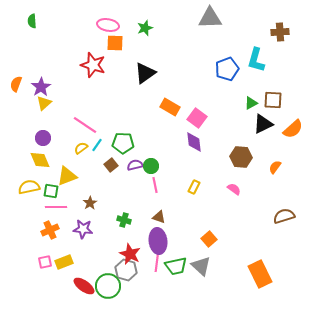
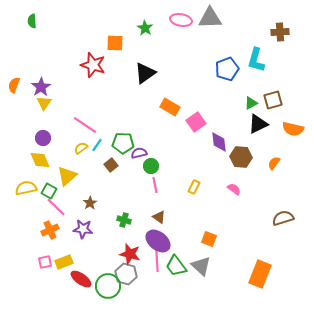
pink ellipse at (108, 25): moved 73 px right, 5 px up
green star at (145, 28): rotated 21 degrees counterclockwise
orange semicircle at (16, 84): moved 2 px left, 1 px down
brown square at (273, 100): rotated 18 degrees counterclockwise
yellow triangle at (44, 103): rotated 14 degrees counterclockwise
pink square at (197, 118): moved 1 px left, 4 px down; rotated 18 degrees clockwise
black triangle at (263, 124): moved 5 px left
orange semicircle at (293, 129): rotated 55 degrees clockwise
purple diamond at (194, 142): moved 25 px right
purple semicircle at (135, 165): moved 4 px right, 12 px up
orange semicircle at (275, 167): moved 1 px left, 4 px up
yellow triangle at (67, 176): rotated 20 degrees counterclockwise
yellow semicircle at (29, 187): moved 3 px left, 1 px down
green square at (51, 191): moved 2 px left; rotated 21 degrees clockwise
pink line at (56, 207): rotated 45 degrees clockwise
brown semicircle at (284, 216): moved 1 px left, 2 px down
brown triangle at (159, 217): rotated 16 degrees clockwise
orange square at (209, 239): rotated 28 degrees counterclockwise
purple ellipse at (158, 241): rotated 45 degrees counterclockwise
red star at (130, 254): rotated 10 degrees counterclockwise
pink line at (157, 261): rotated 10 degrees counterclockwise
green trapezoid at (176, 266): rotated 65 degrees clockwise
gray hexagon at (126, 270): moved 4 px down
orange rectangle at (260, 274): rotated 48 degrees clockwise
red ellipse at (84, 286): moved 3 px left, 7 px up
